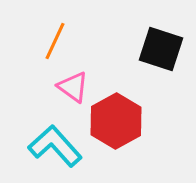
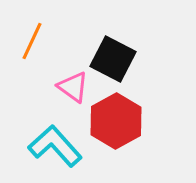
orange line: moved 23 px left
black square: moved 48 px left, 10 px down; rotated 9 degrees clockwise
